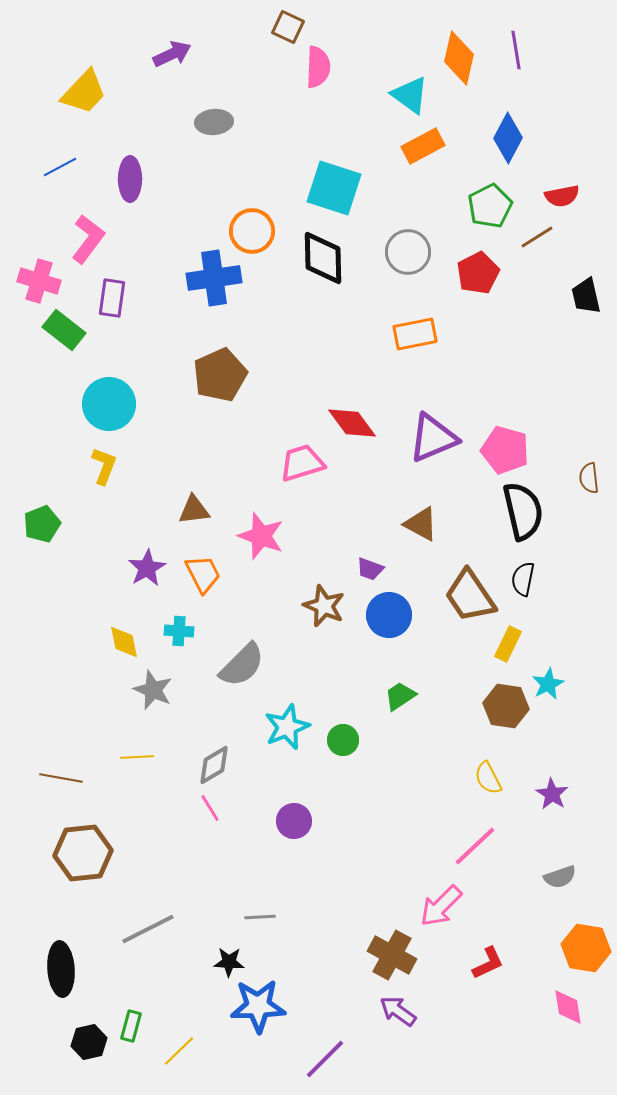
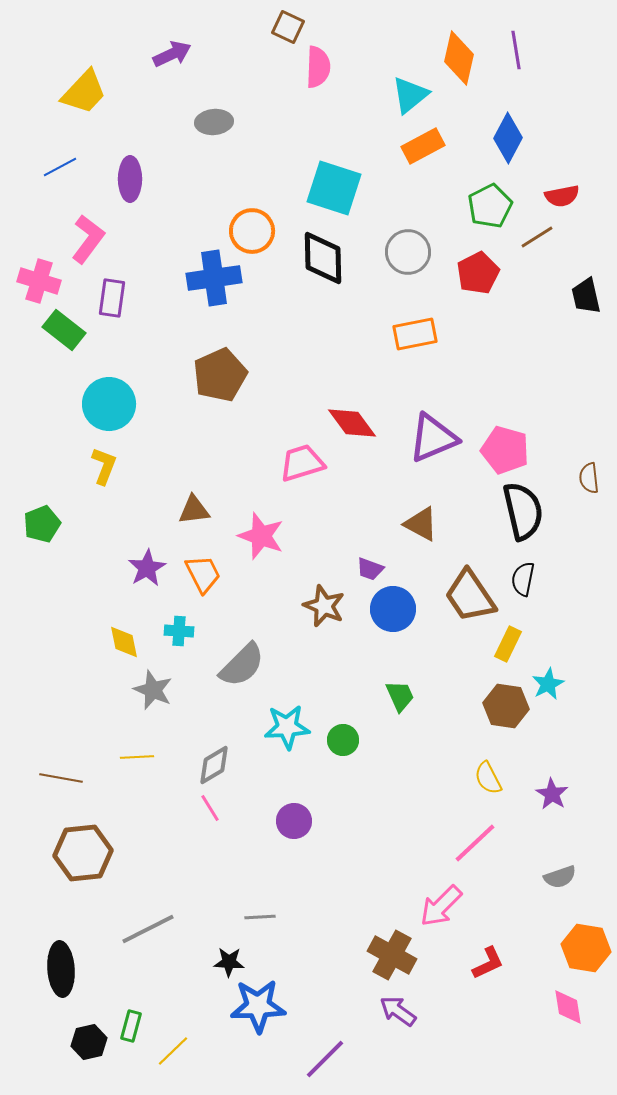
cyan triangle at (410, 95): rotated 45 degrees clockwise
blue circle at (389, 615): moved 4 px right, 6 px up
green trapezoid at (400, 696): rotated 100 degrees clockwise
cyan star at (287, 727): rotated 18 degrees clockwise
pink line at (475, 846): moved 3 px up
yellow line at (179, 1051): moved 6 px left
